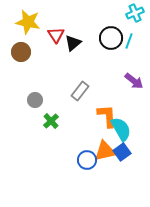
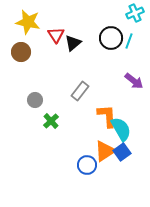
orange triangle: rotated 20 degrees counterclockwise
blue circle: moved 5 px down
